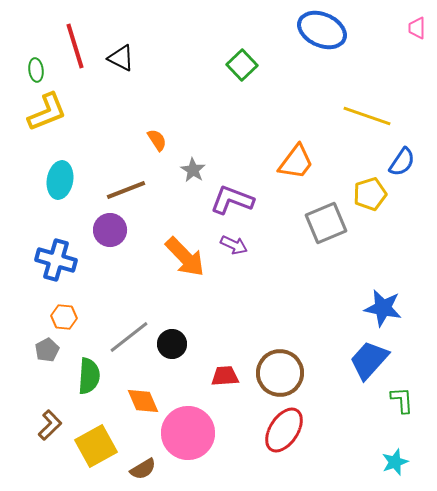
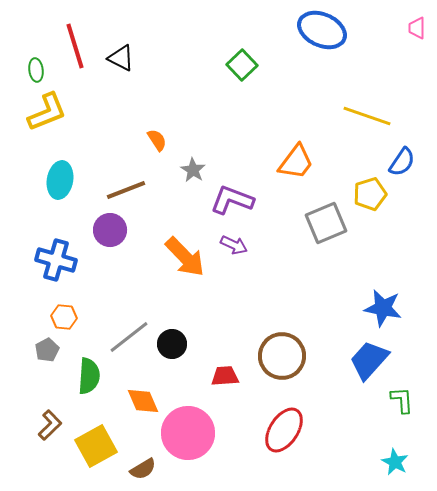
brown circle: moved 2 px right, 17 px up
cyan star: rotated 24 degrees counterclockwise
